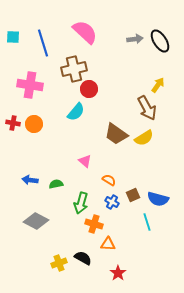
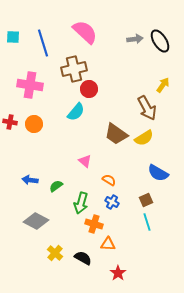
yellow arrow: moved 5 px right
red cross: moved 3 px left, 1 px up
green semicircle: moved 2 px down; rotated 24 degrees counterclockwise
brown square: moved 13 px right, 5 px down
blue semicircle: moved 26 px up; rotated 15 degrees clockwise
yellow cross: moved 4 px left, 10 px up; rotated 28 degrees counterclockwise
